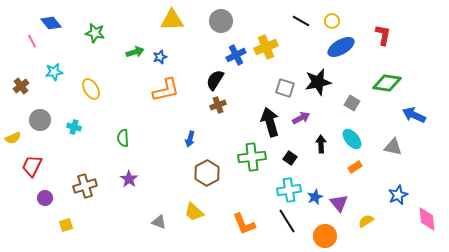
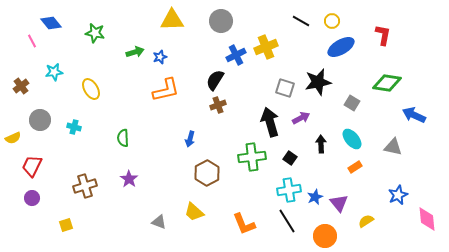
purple circle at (45, 198): moved 13 px left
